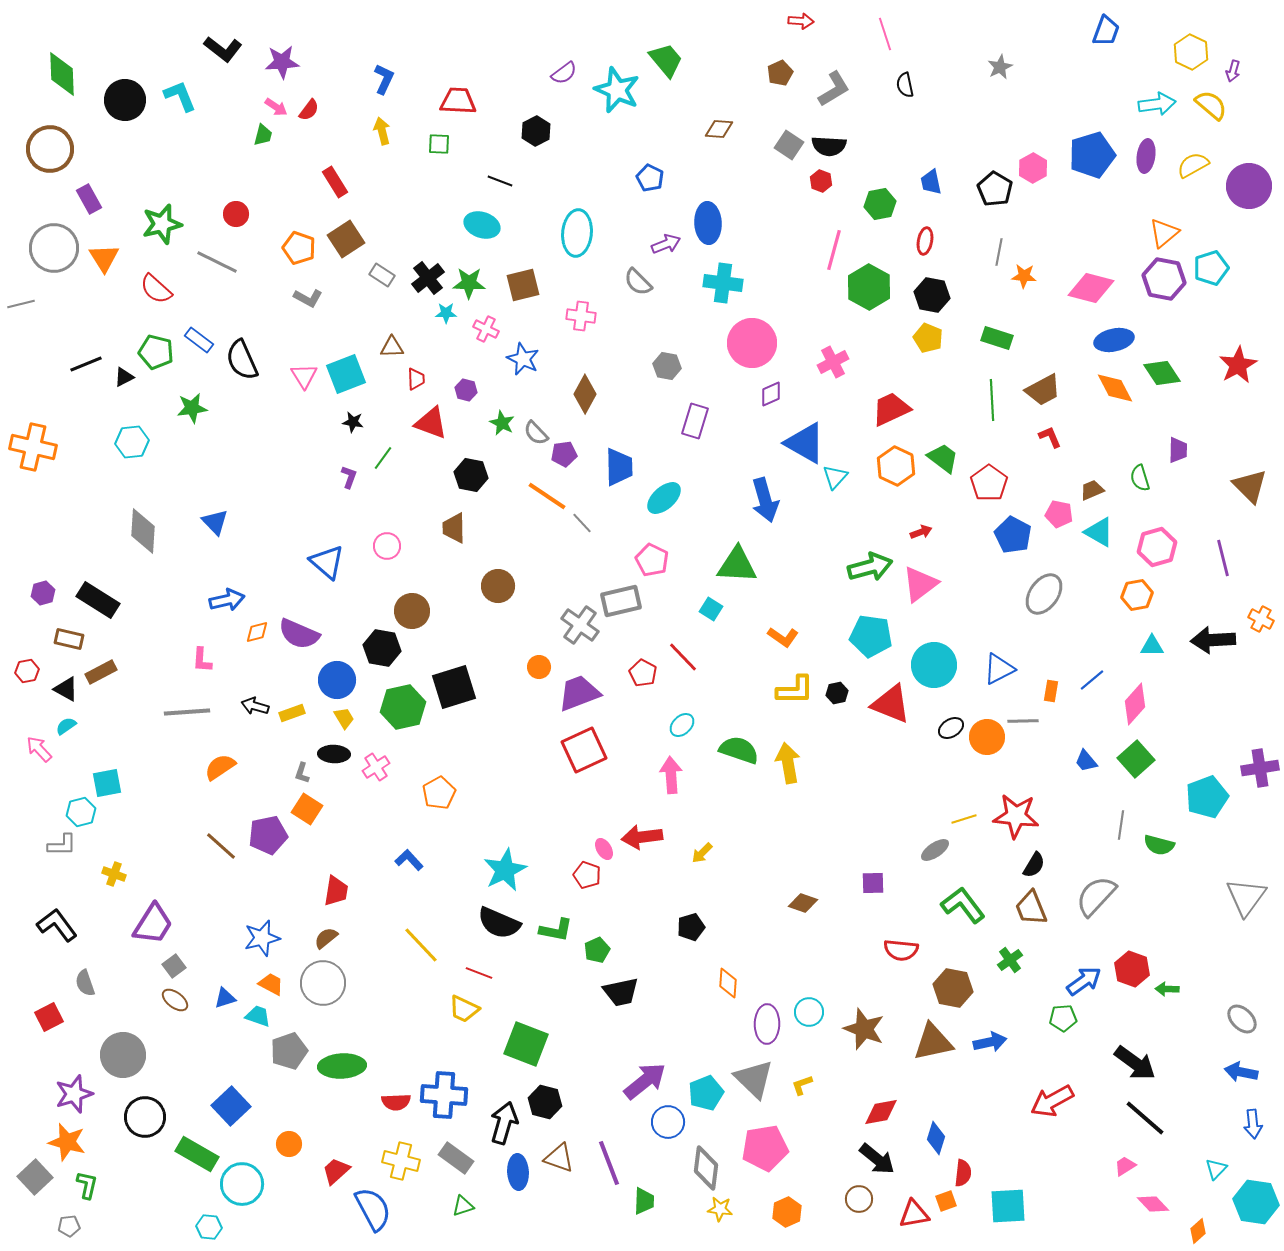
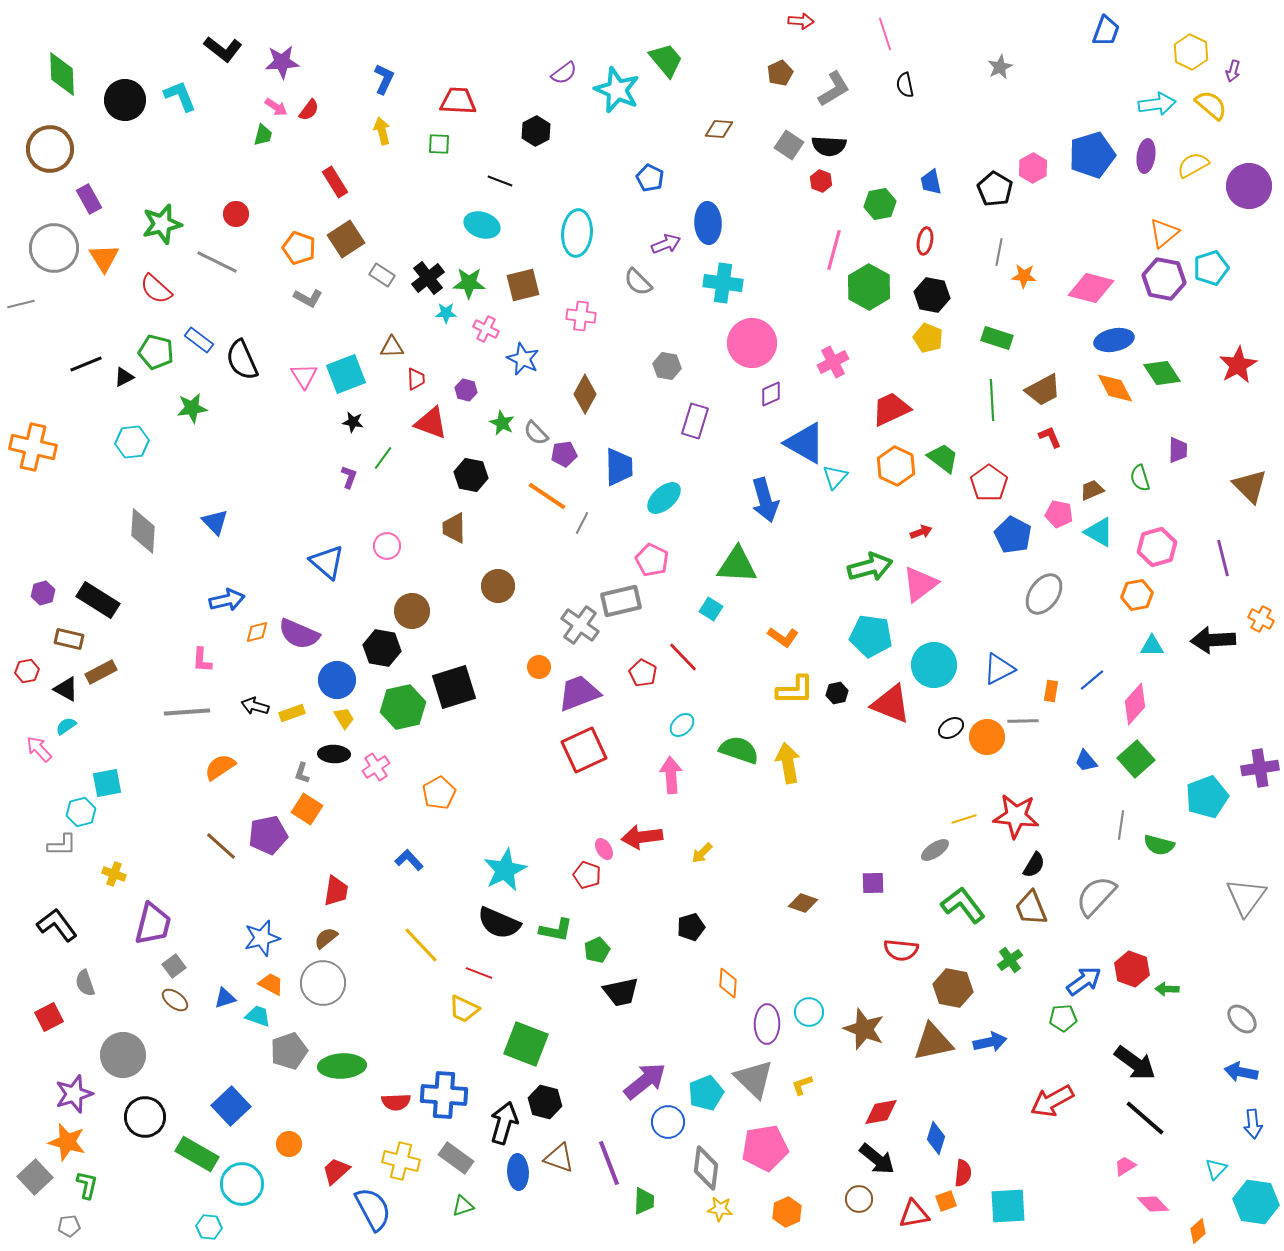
gray line at (582, 523): rotated 70 degrees clockwise
purple trapezoid at (153, 924): rotated 18 degrees counterclockwise
